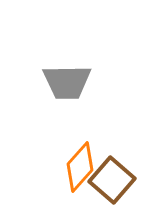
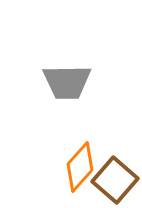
brown square: moved 3 px right
